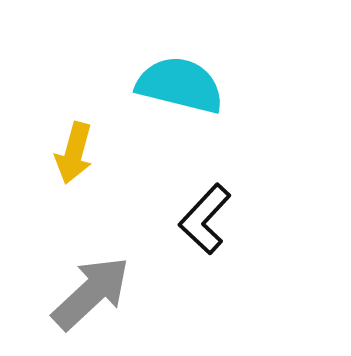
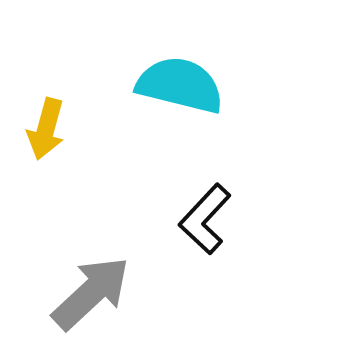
yellow arrow: moved 28 px left, 24 px up
